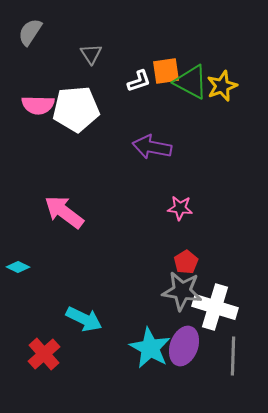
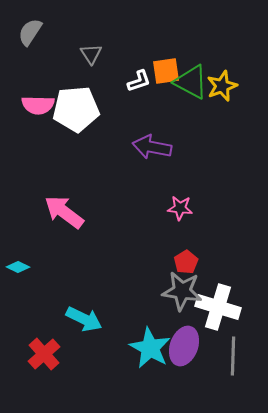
white cross: moved 3 px right
